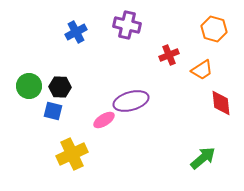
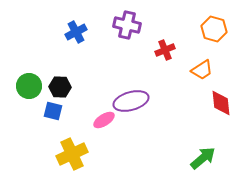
red cross: moved 4 px left, 5 px up
